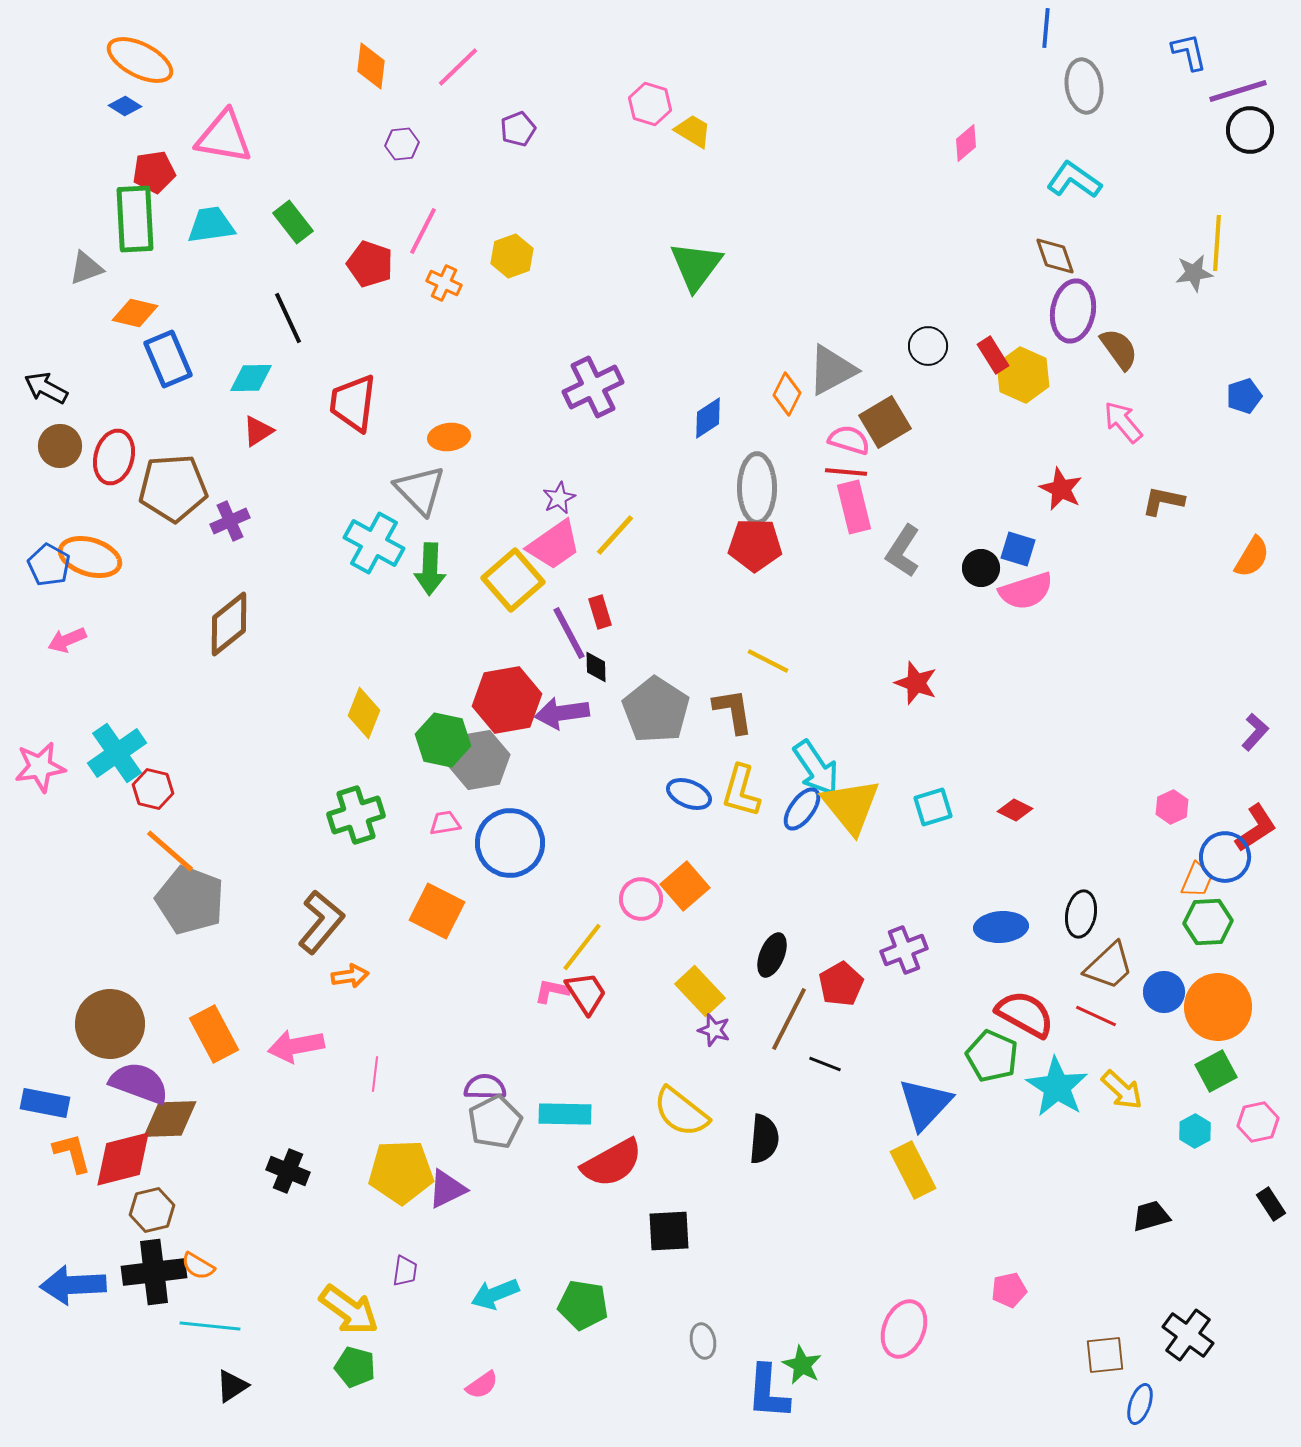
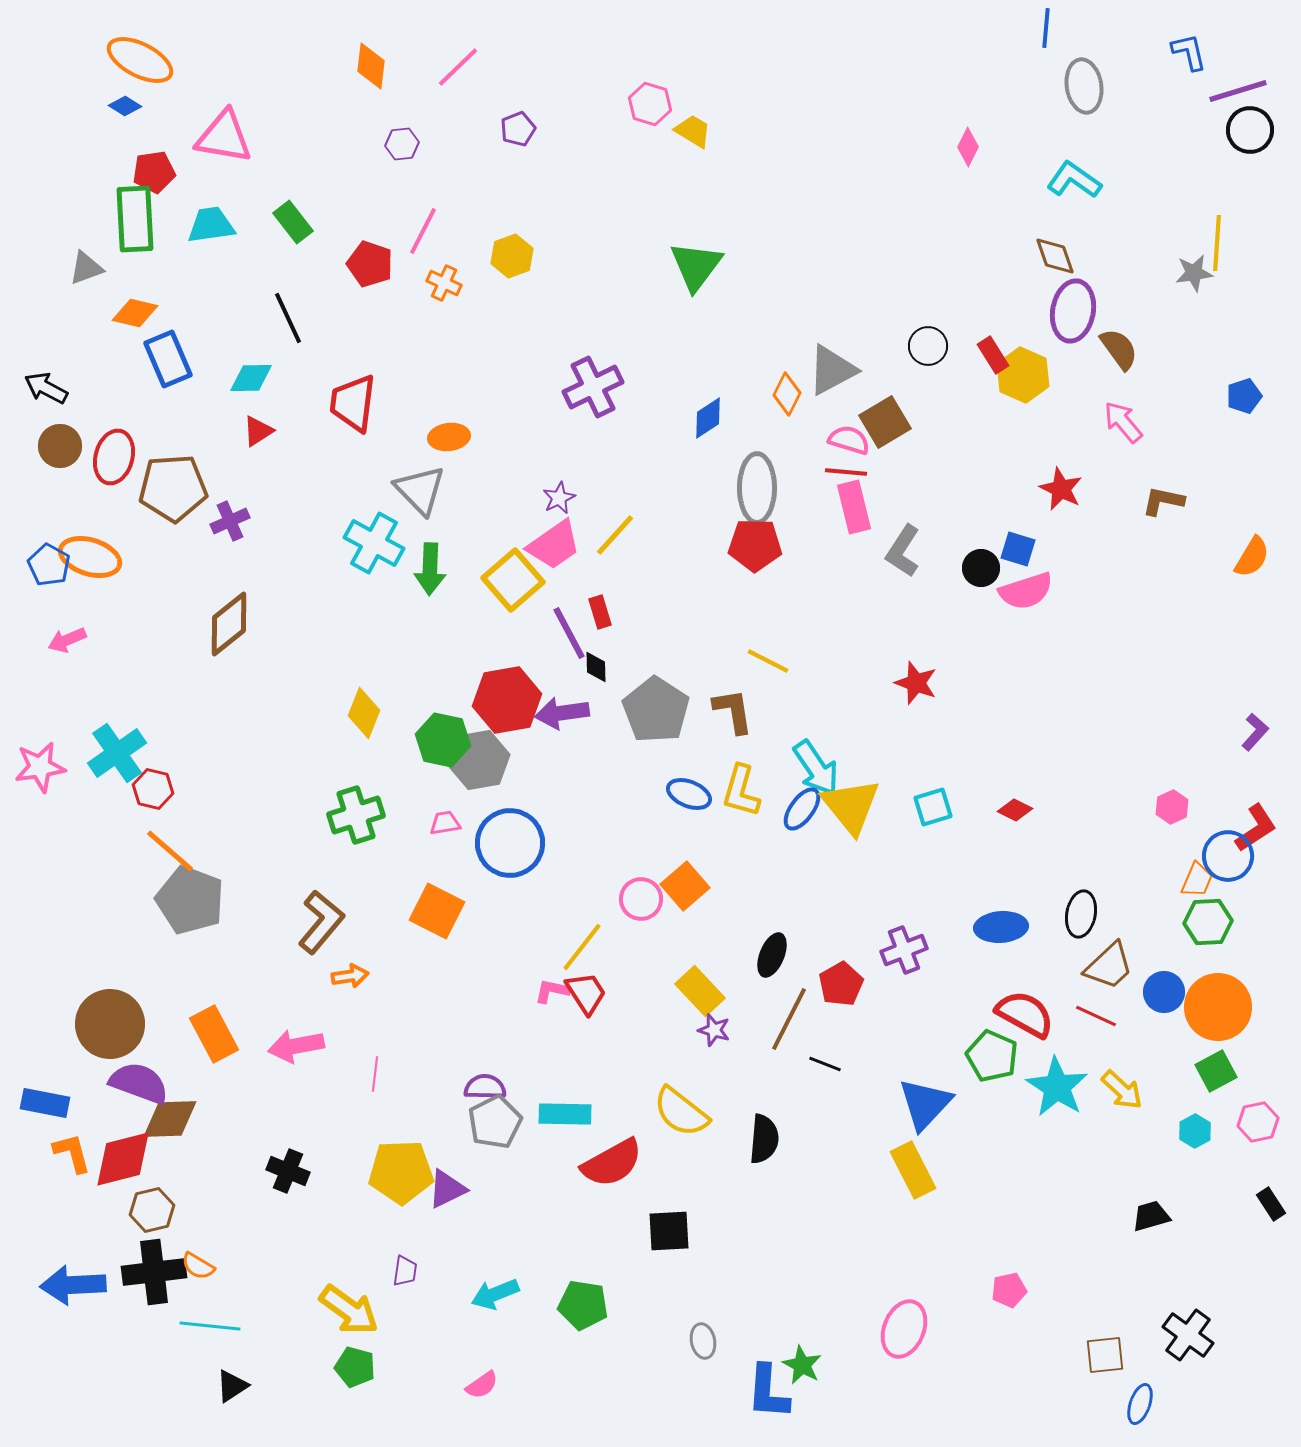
pink diamond at (966, 143): moved 2 px right, 4 px down; rotated 24 degrees counterclockwise
blue circle at (1225, 857): moved 3 px right, 1 px up
